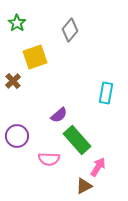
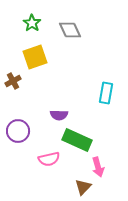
green star: moved 15 px right
gray diamond: rotated 65 degrees counterclockwise
brown cross: rotated 14 degrees clockwise
purple semicircle: rotated 42 degrees clockwise
purple circle: moved 1 px right, 5 px up
green rectangle: rotated 24 degrees counterclockwise
pink semicircle: rotated 15 degrees counterclockwise
pink arrow: rotated 132 degrees clockwise
brown triangle: moved 1 px left, 1 px down; rotated 18 degrees counterclockwise
